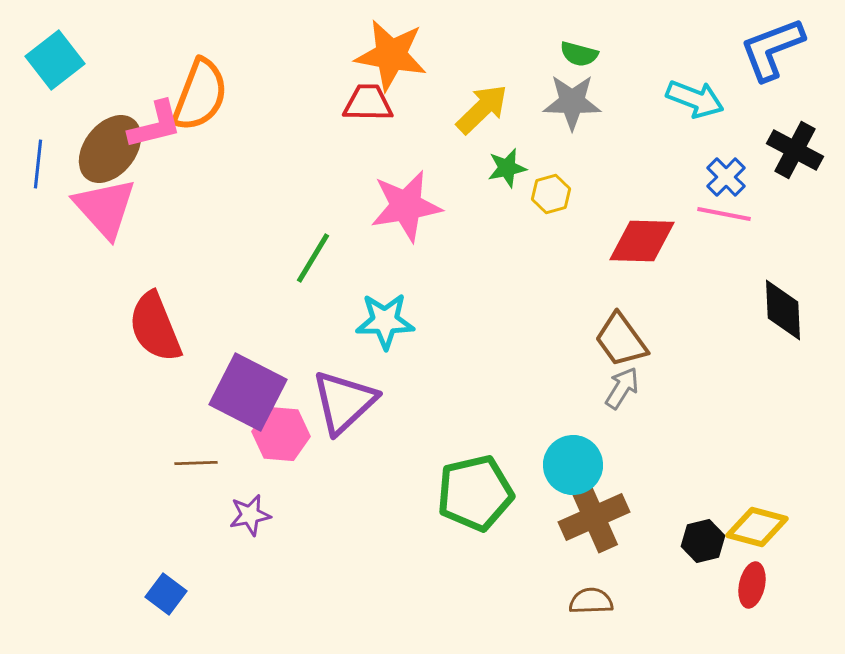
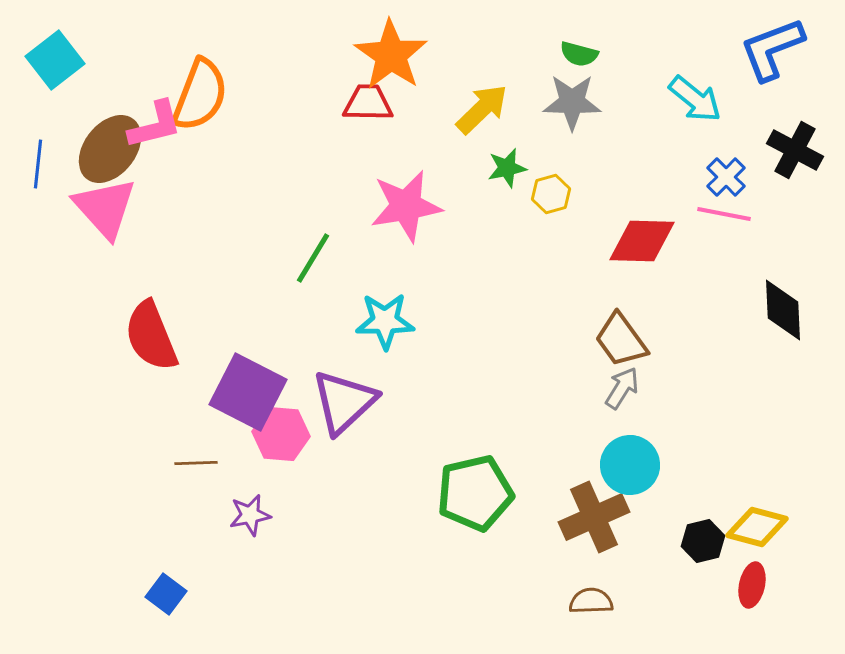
orange star: rotated 24 degrees clockwise
cyan arrow: rotated 18 degrees clockwise
red semicircle: moved 4 px left, 9 px down
cyan circle: moved 57 px right
